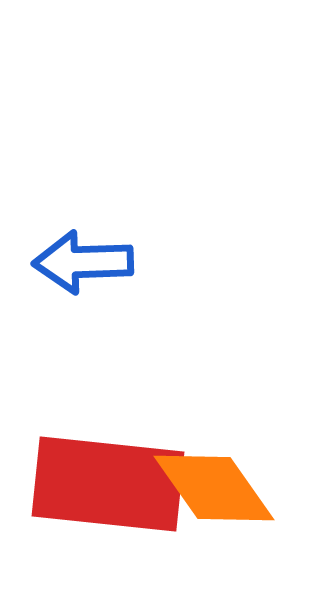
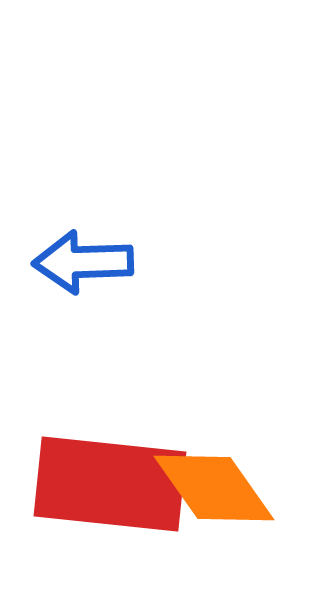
red rectangle: moved 2 px right
